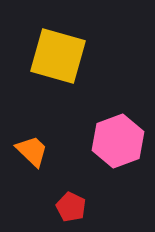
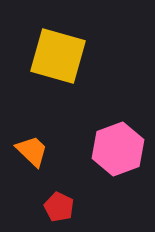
pink hexagon: moved 8 px down
red pentagon: moved 12 px left
